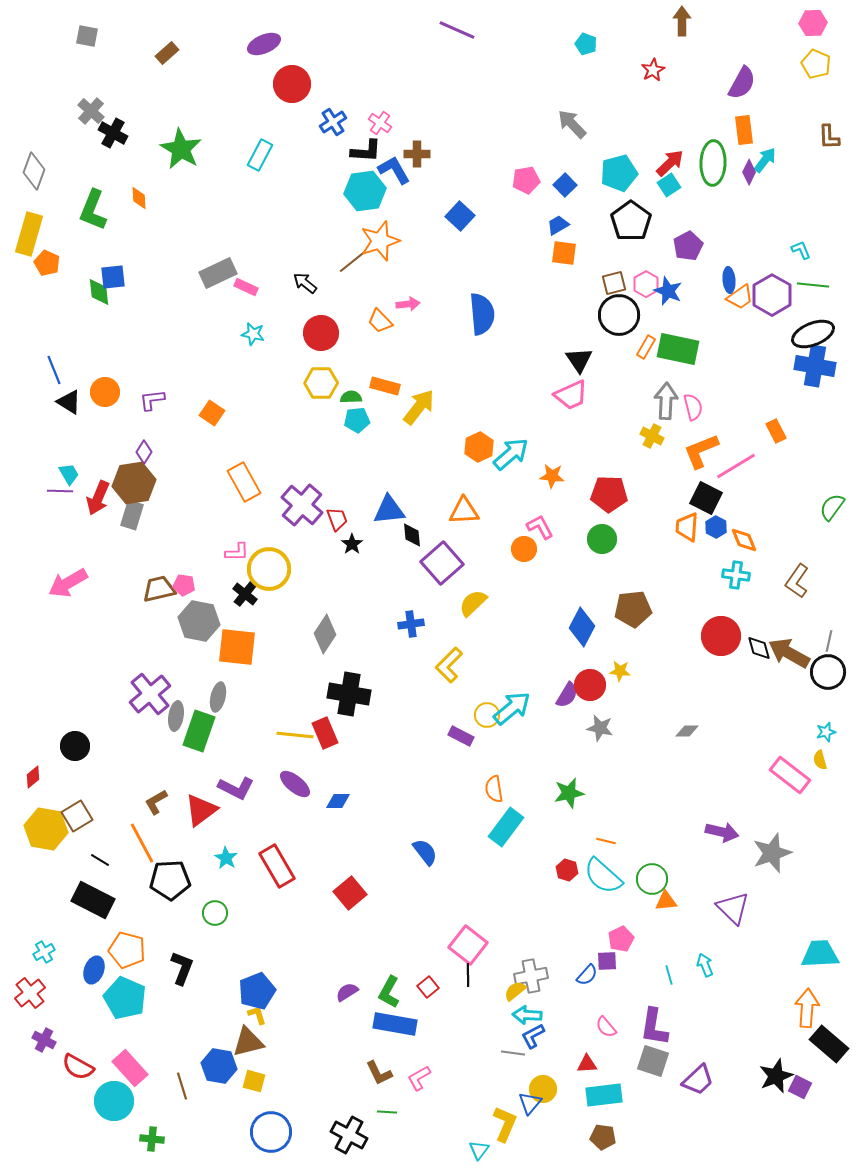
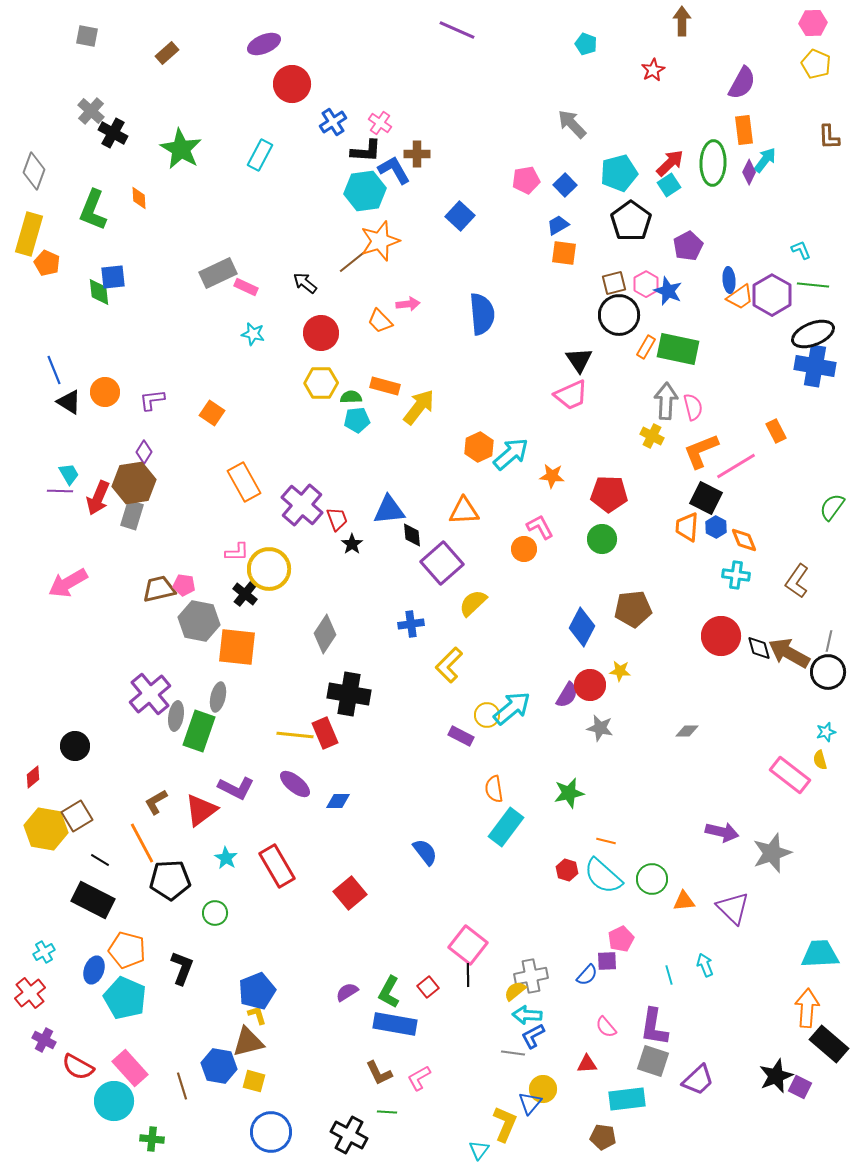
orange triangle at (666, 901): moved 18 px right
cyan rectangle at (604, 1095): moved 23 px right, 4 px down
